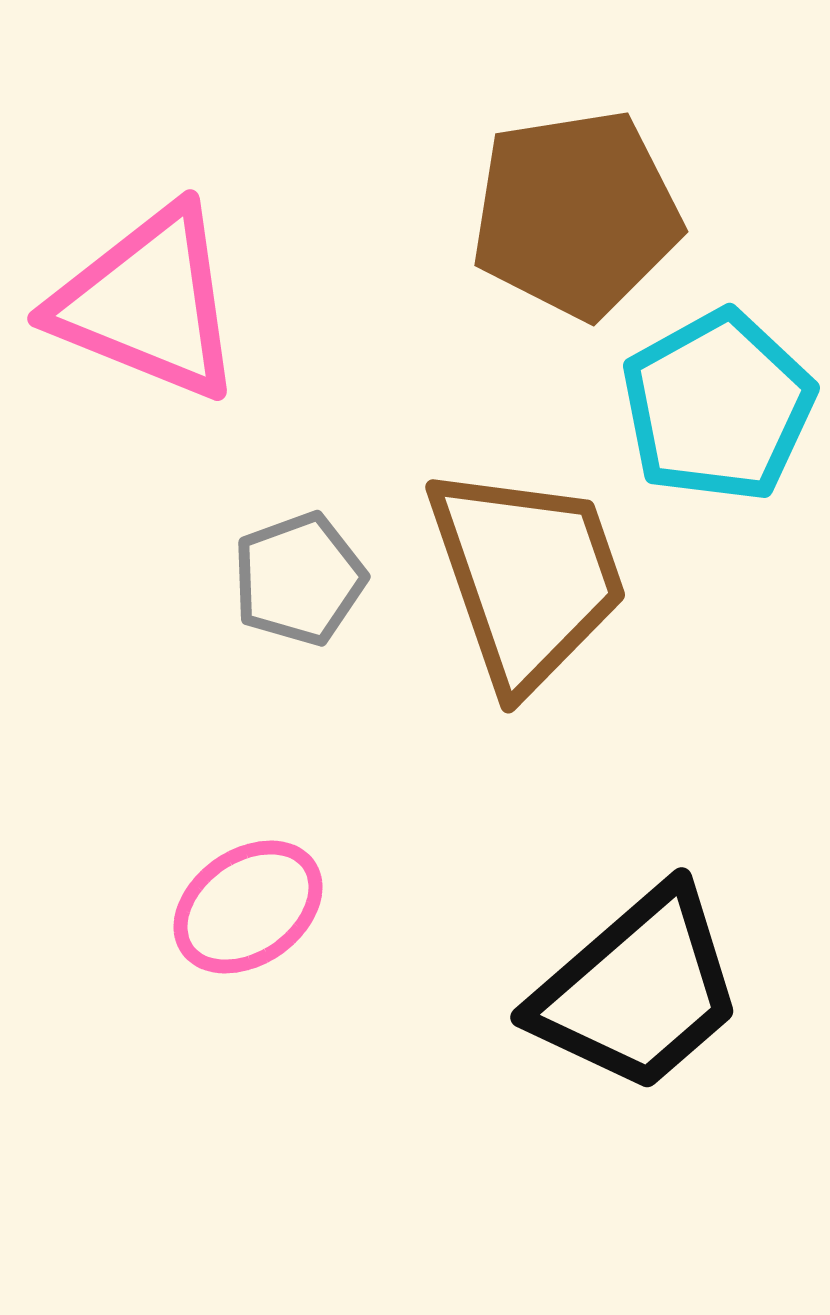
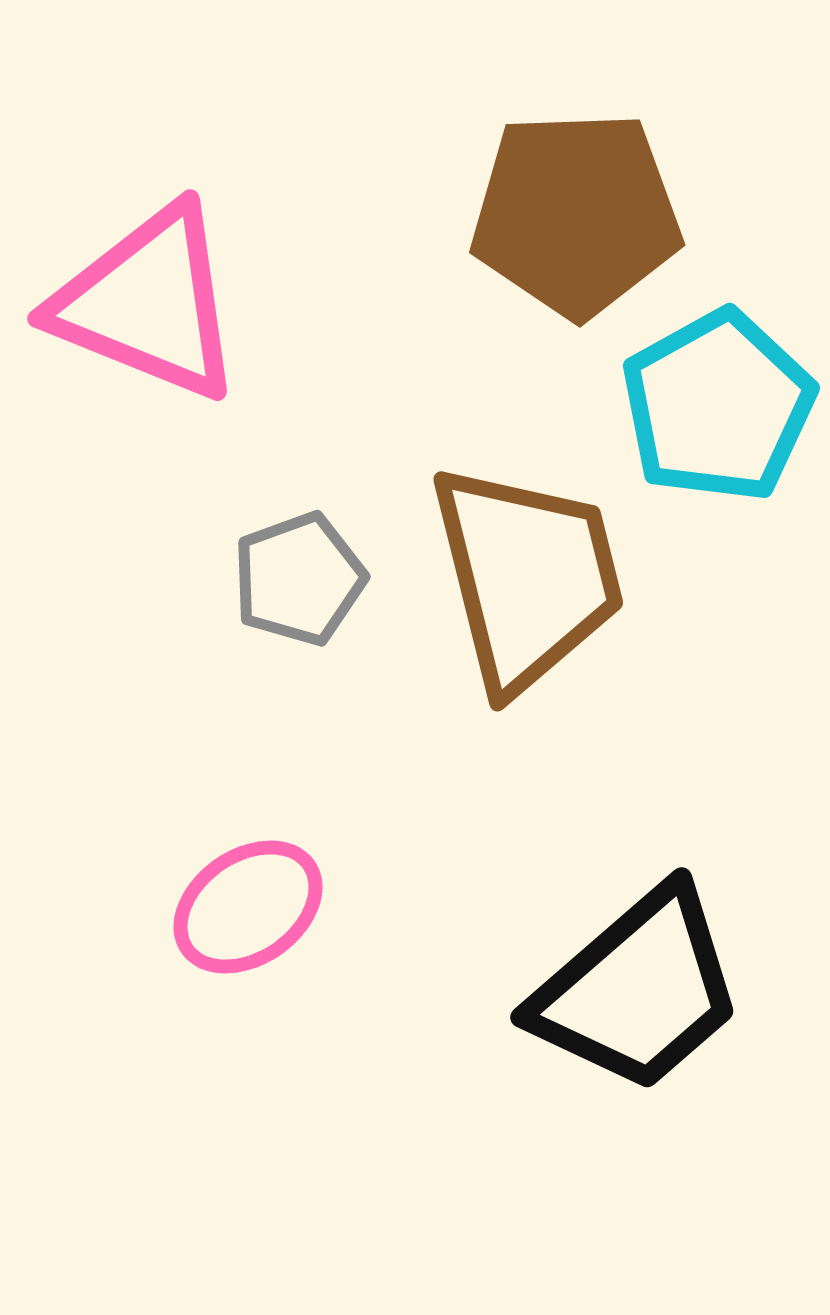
brown pentagon: rotated 7 degrees clockwise
brown trapezoid: rotated 5 degrees clockwise
